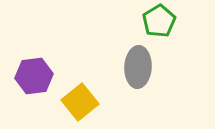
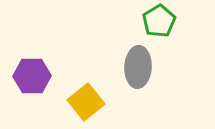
purple hexagon: moved 2 px left; rotated 6 degrees clockwise
yellow square: moved 6 px right
